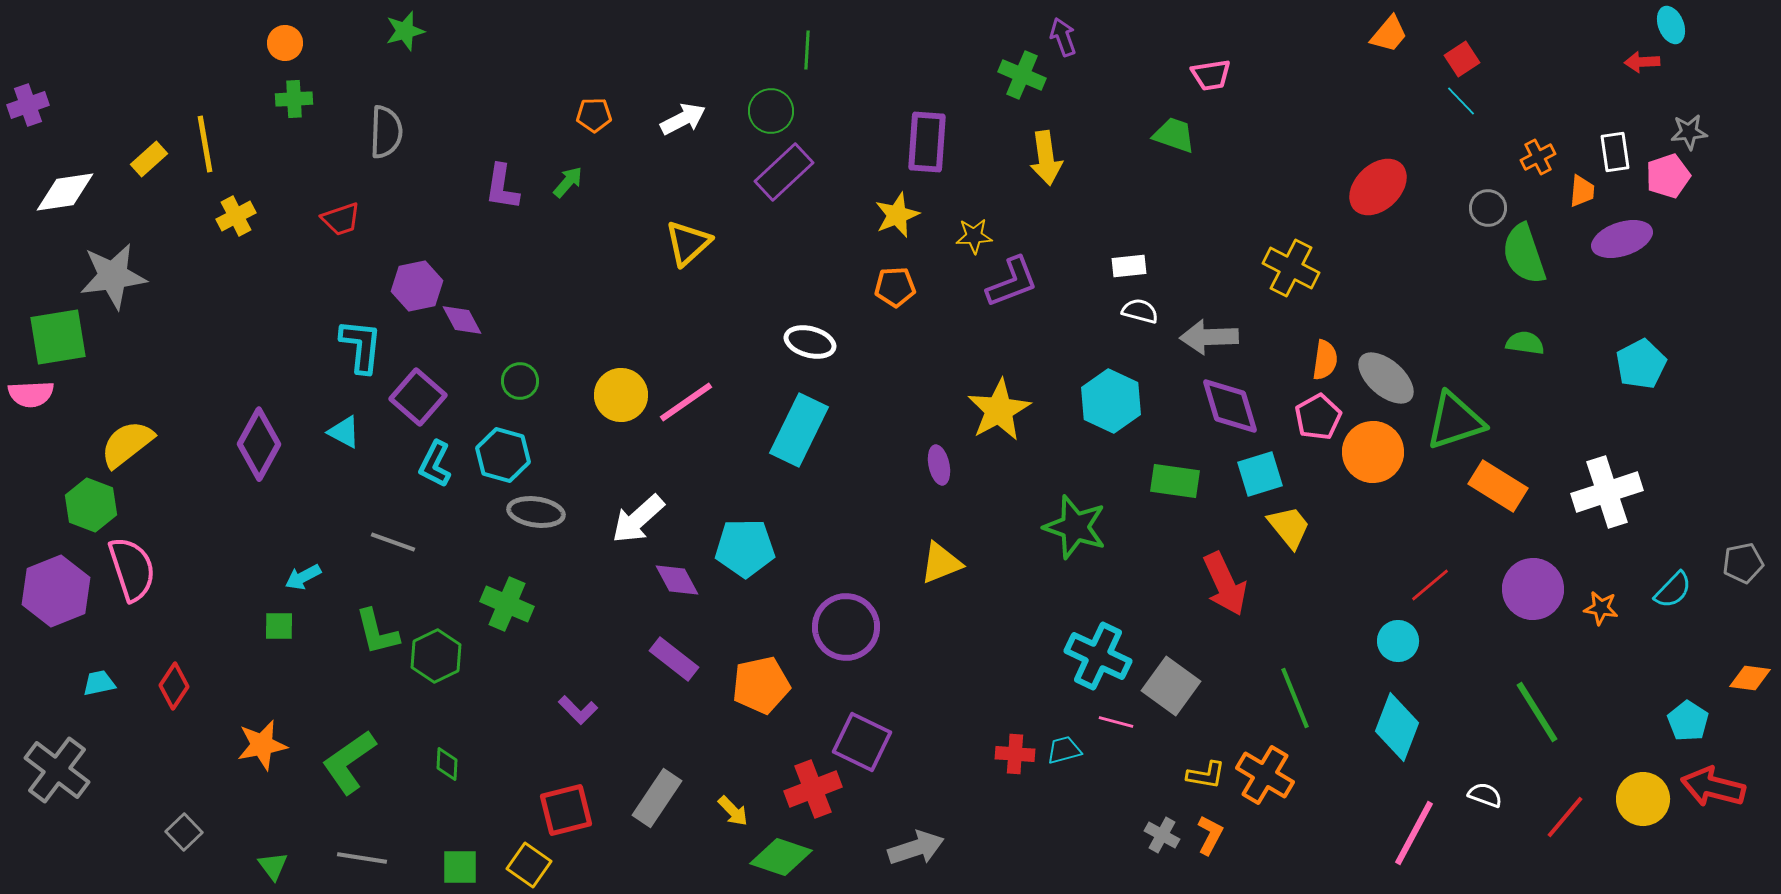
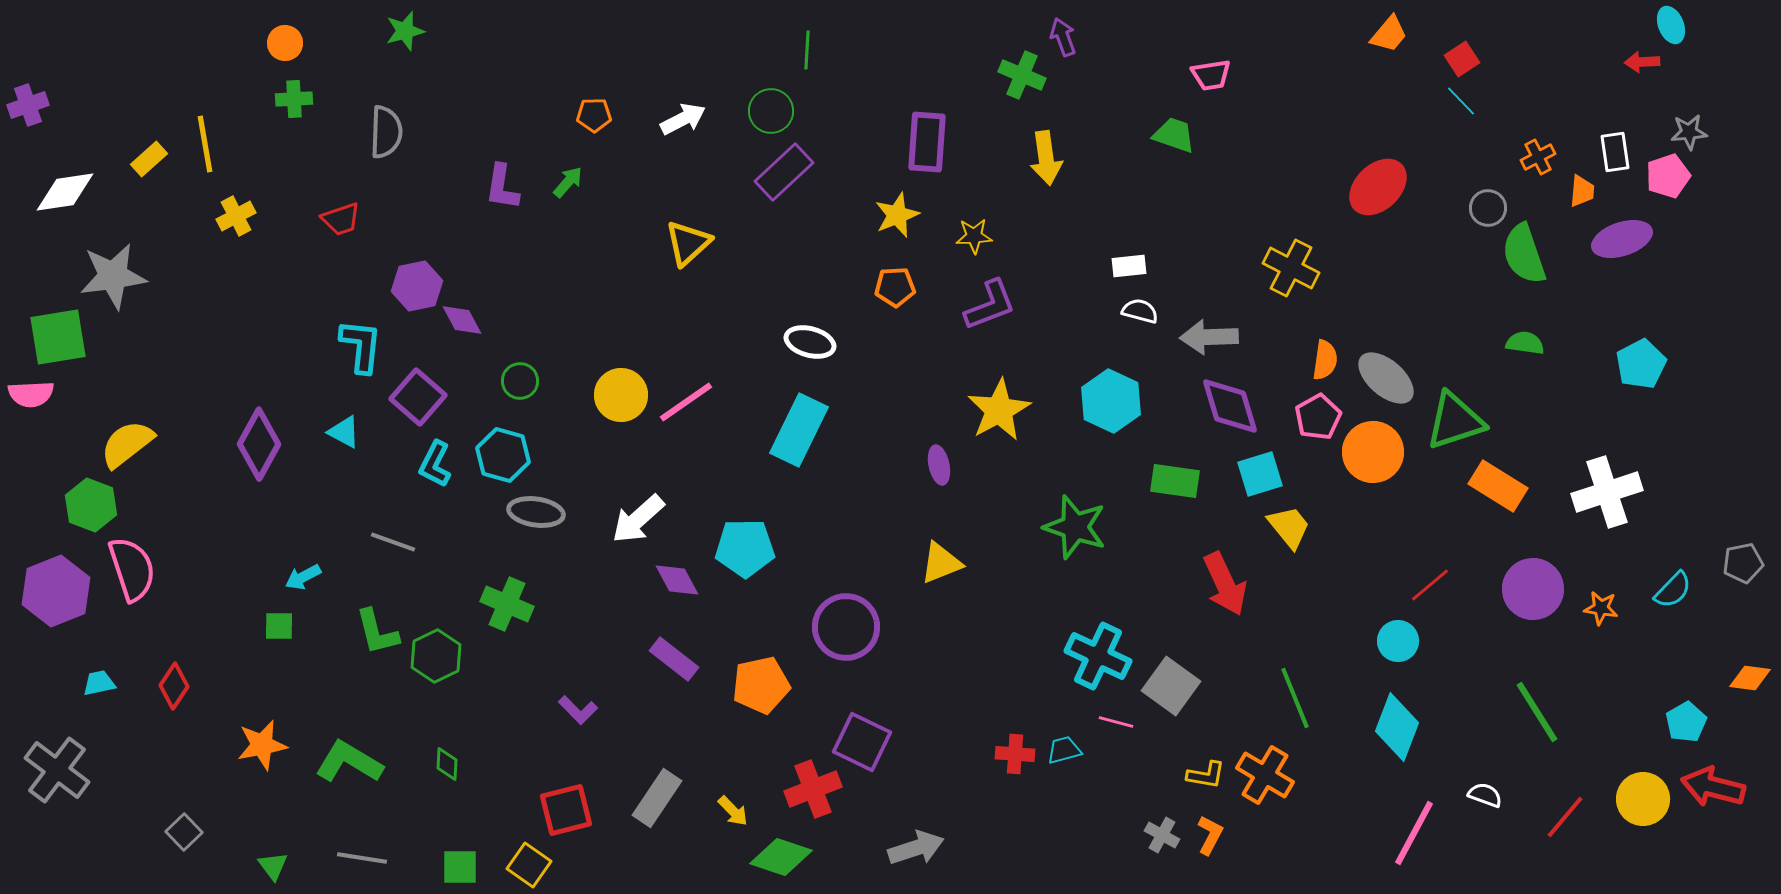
purple L-shape at (1012, 282): moved 22 px left, 23 px down
cyan pentagon at (1688, 721): moved 2 px left, 1 px down; rotated 9 degrees clockwise
green L-shape at (349, 762): rotated 66 degrees clockwise
